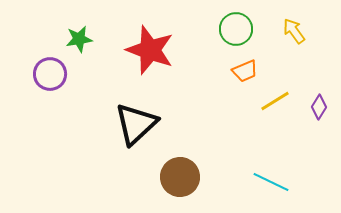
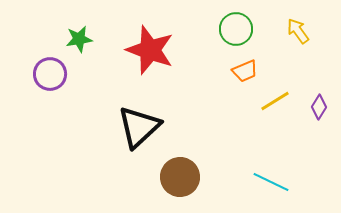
yellow arrow: moved 4 px right
black triangle: moved 3 px right, 3 px down
